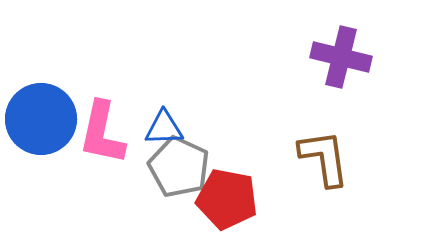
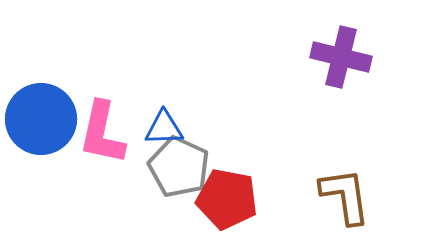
brown L-shape: moved 21 px right, 38 px down
